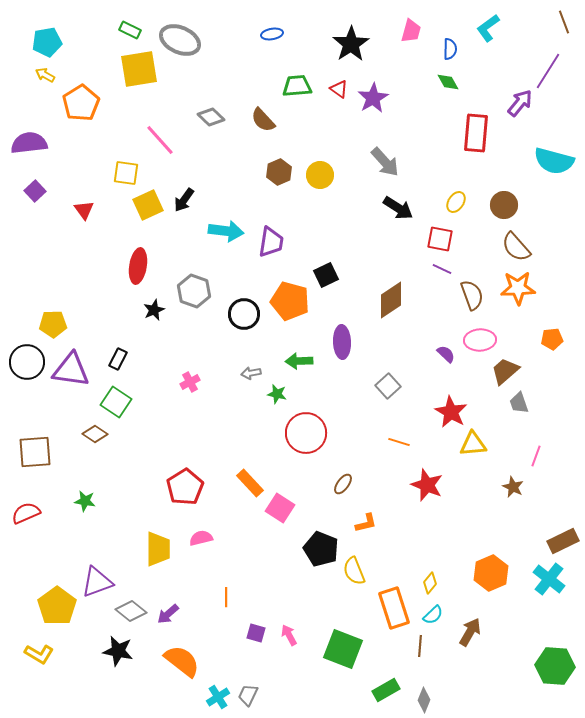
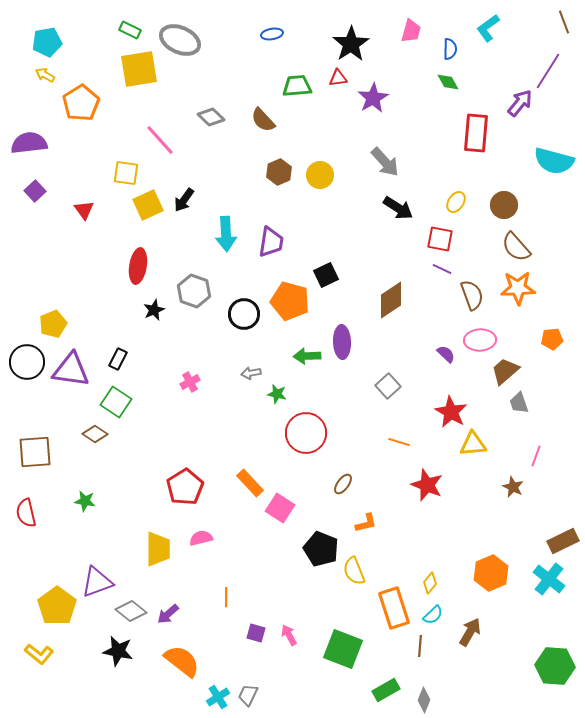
red triangle at (339, 89): moved 1 px left, 11 px up; rotated 42 degrees counterclockwise
cyan arrow at (226, 231): moved 3 px down; rotated 80 degrees clockwise
yellow pentagon at (53, 324): rotated 20 degrees counterclockwise
green arrow at (299, 361): moved 8 px right, 5 px up
red semicircle at (26, 513): rotated 80 degrees counterclockwise
yellow L-shape at (39, 654): rotated 8 degrees clockwise
